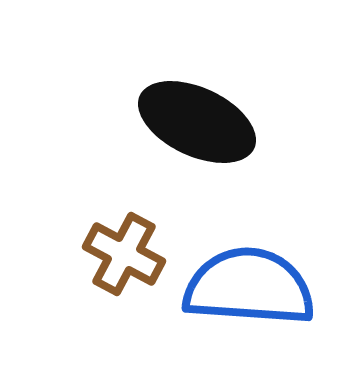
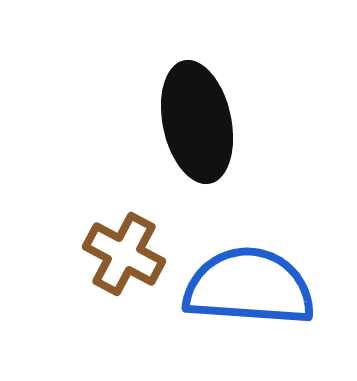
black ellipse: rotated 53 degrees clockwise
